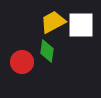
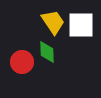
yellow trapezoid: rotated 84 degrees clockwise
green diamond: moved 1 px down; rotated 10 degrees counterclockwise
